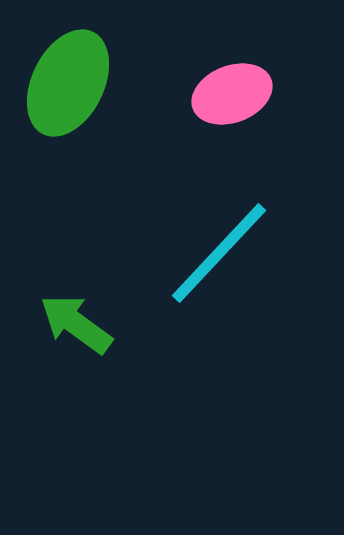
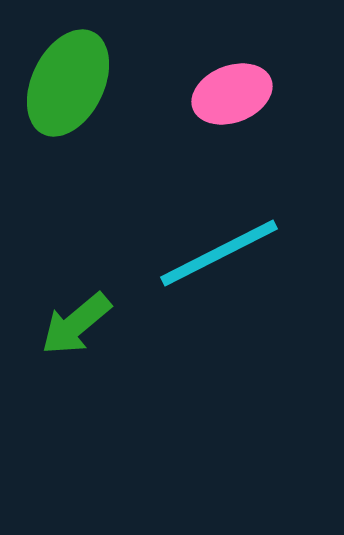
cyan line: rotated 20 degrees clockwise
green arrow: rotated 76 degrees counterclockwise
